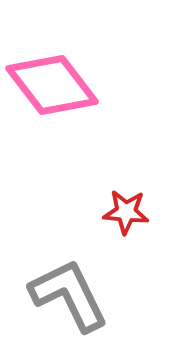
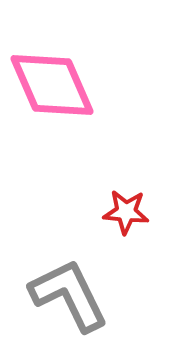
pink diamond: rotated 14 degrees clockwise
